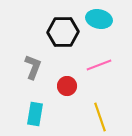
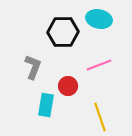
red circle: moved 1 px right
cyan rectangle: moved 11 px right, 9 px up
